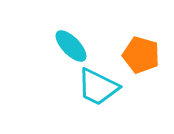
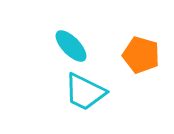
cyan trapezoid: moved 13 px left, 5 px down
